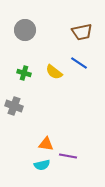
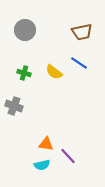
purple line: rotated 36 degrees clockwise
